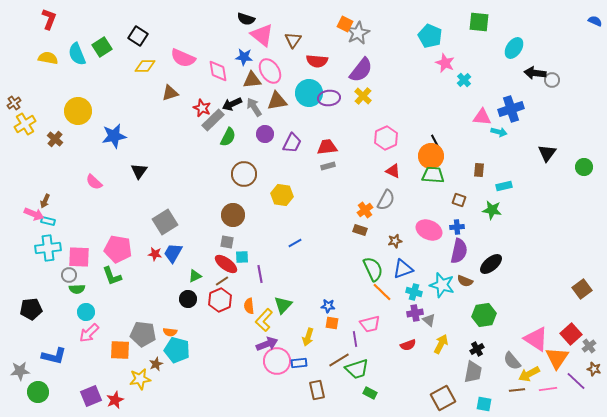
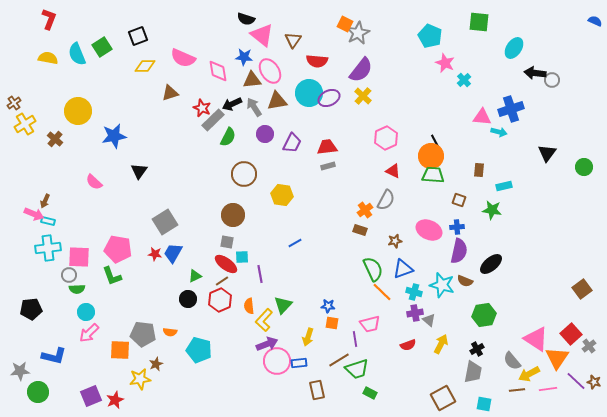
black square at (138, 36): rotated 36 degrees clockwise
purple ellipse at (329, 98): rotated 20 degrees counterclockwise
cyan pentagon at (177, 350): moved 22 px right
brown star at (594, 369): moved 13 px down
